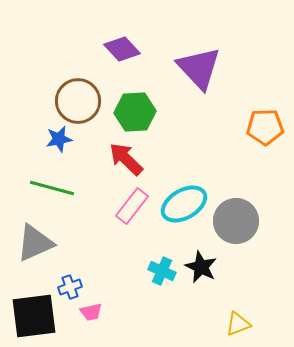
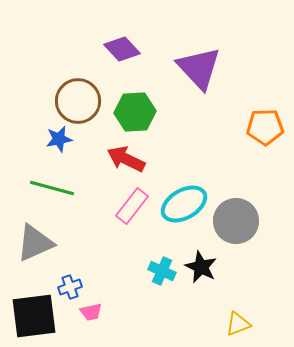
red arrow: rotated 18 degrees counterclockwise
